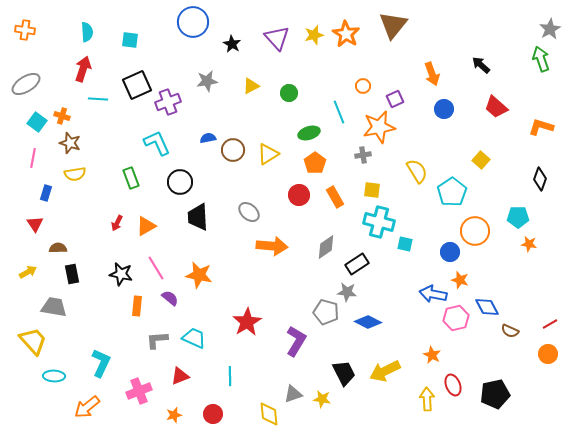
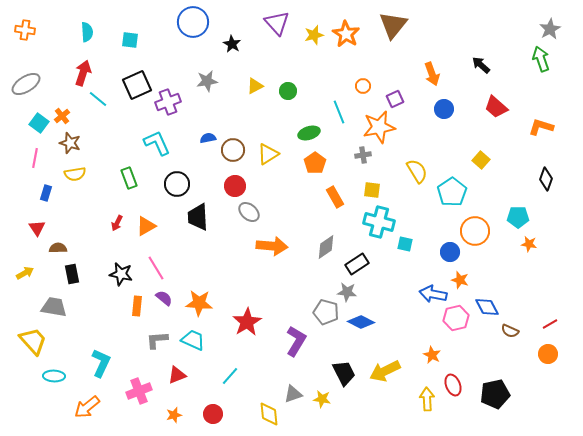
purple triangle at (277, 38): moved 15 px up
red arrow at (83, 69): moved 4 px down
yellow triangle at (251, 86): moved 4 px right
green circle at (289, 93): moved 1 px left, 2 px up
cyan line at (98, 99): rotated 36 degrees clockwise
orange cross at (62, 116): rotated 35 degrees clockwise
cyan square at (37, 122): moved 2 px right, 1 px down
pink line at (33, 158): moved 2 px right
green rectangle at (131, 178): moved 2 px left
black diamond at (540, 179): moved 6 px right
black circle at (180, 182): moved 3 px left, 2 px down
red circle at (299, 195): moved 64 px left, 9 px up
red triangle at (35, 224): moved 2 px right, 4 px down
yellow arrow at (28, 272): moved 3 px left, 1 px down
orange star at (199, 275): moved 28 px down; rotated 8 degrees counterclockwise
purple semicircle at (170, 298): moved 6 px left
blue diamond at (368, 322): moved 7 px left
cyan trapezoid at (194, 338): moved 1 px left, 2 px down
red triangle at (180, 376): moved 3 px left, 1 px up
cyan line at (230, 376): rotated 42 degrees clockwise
